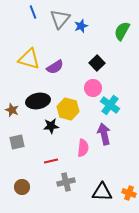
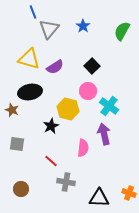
gray triangle: moved 11 px left, 10 px down
blue star: moved 2 px right; rotated 16 degrees counterclockwise
black square: moved 5 px left, 3 px down
pink circle: moved 5 px left, 3 px down
black ellipse: moved 8 px left, 9 px up
cyan cross: moved 1 px left, 1 px down
black star: rotated 21 degrees counterclockwise
gray square: moved 2 px down; rotated 21 degrees clockwise
red line: rotated 56 degrees clockwise
gray cross: rotated 24 degrees clockwise
brown circle: moved 1 px left, 2 px down
black triangle: moved 3 px left, 6 px down
